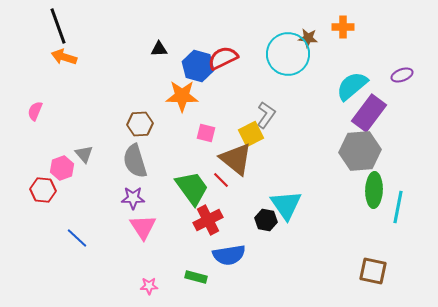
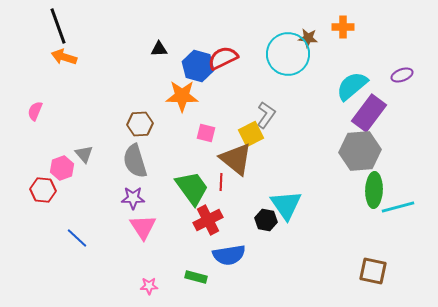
red line: moved 2 px down; rotated 48 degrees clockwise
cyan line: rotated 64 degrees clockwise
